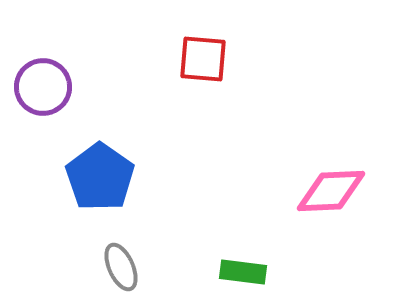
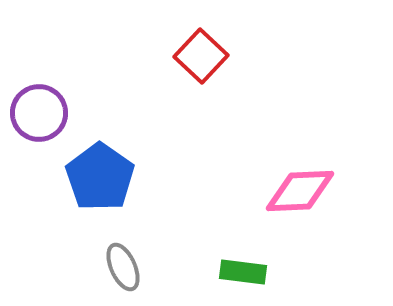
red square: moved 2 px left, 3 px up; rotated 38 degrees clockwise
purple circle: moved 4 px left, 26 px down
pink diamond: moved 31 px left
gray ellipse: moved 2 px right
